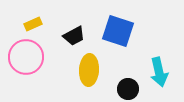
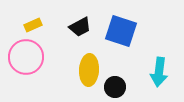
yellow rectangle: moved 1 px down
blue square: moved 3 px right
black trapezoid: moved 6 px right, 9 px up
cyan arrow: rotated 20 degrees clockwise
black circle: moved 13 px left, 2 px up
